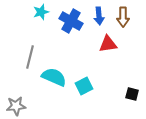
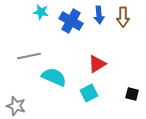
cyan star: rotated 28 degrees clockwise
blue arrow: moved 1 px up
red triangle: moved 11 px left, 20 px down; rotated 24 degrees counterclockwise
gray line: moved 1 px left, 1 px up; rotated 65 degrees clockwise
cyan square: moved 5 px right, 7 px down
gray star: rotated 24 degrees clockwise
